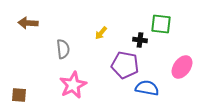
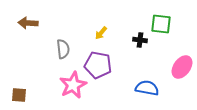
purple pentagon: moved 27 px left
